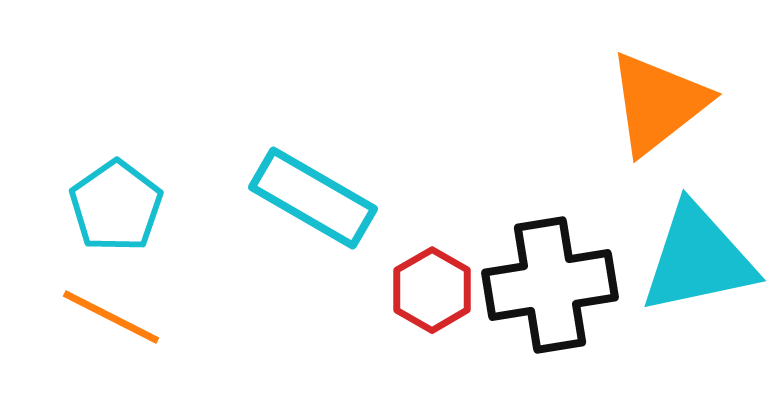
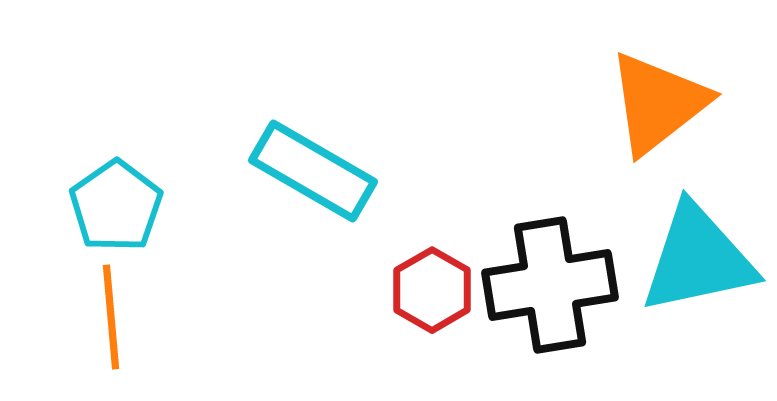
cyan rectangle: moved 27 px up
orange line: rotated 58 degrees clockwise
